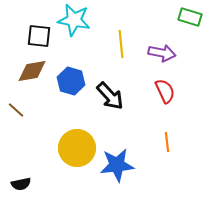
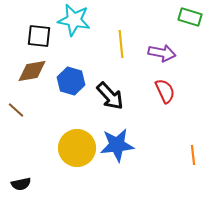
orange line: moved 26 px right, 13 px down
blue star: moved 20 px up
